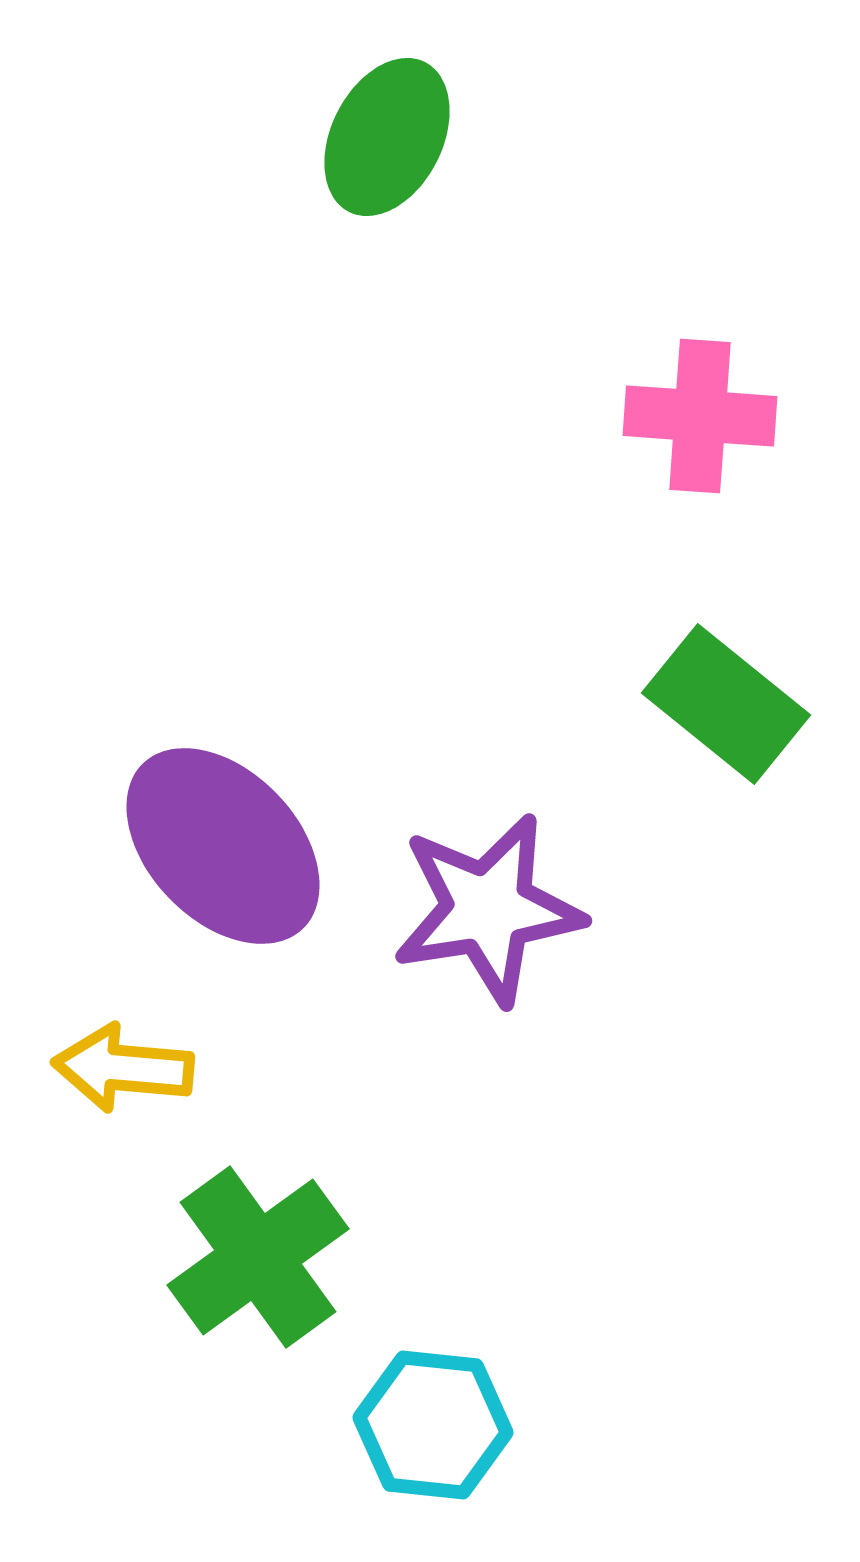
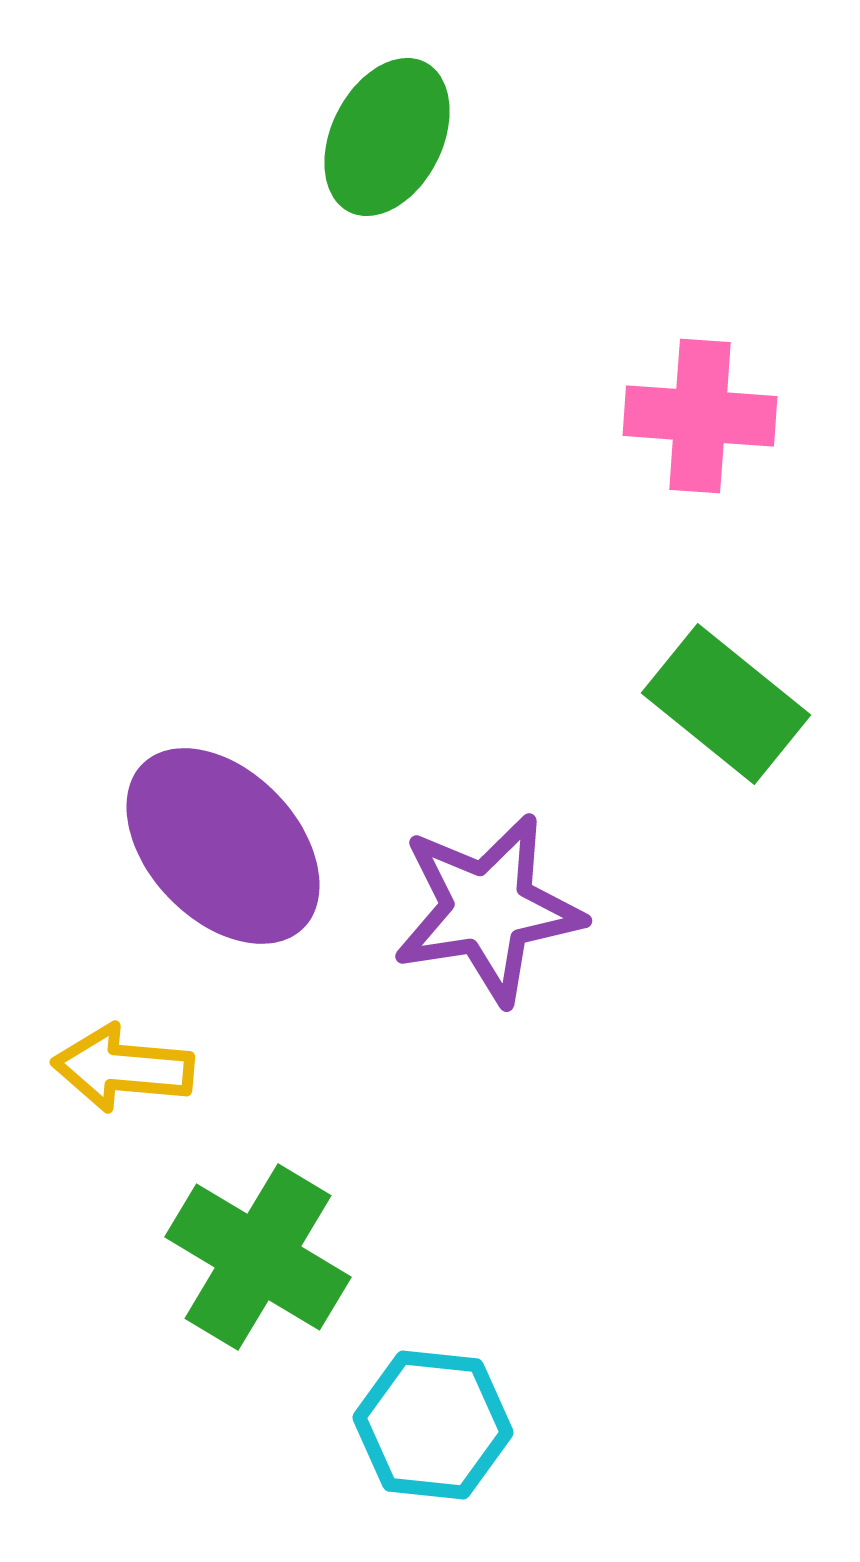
green cross: rotated 23 degrees counterclockwise
